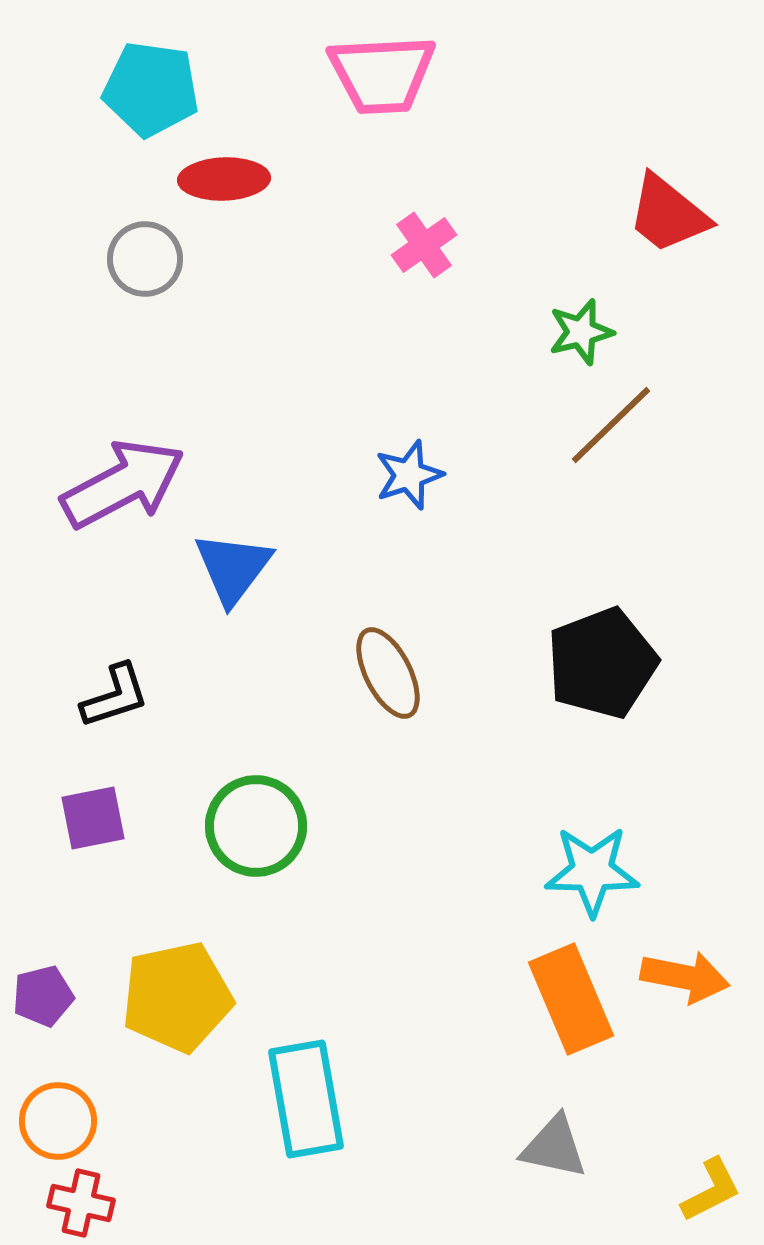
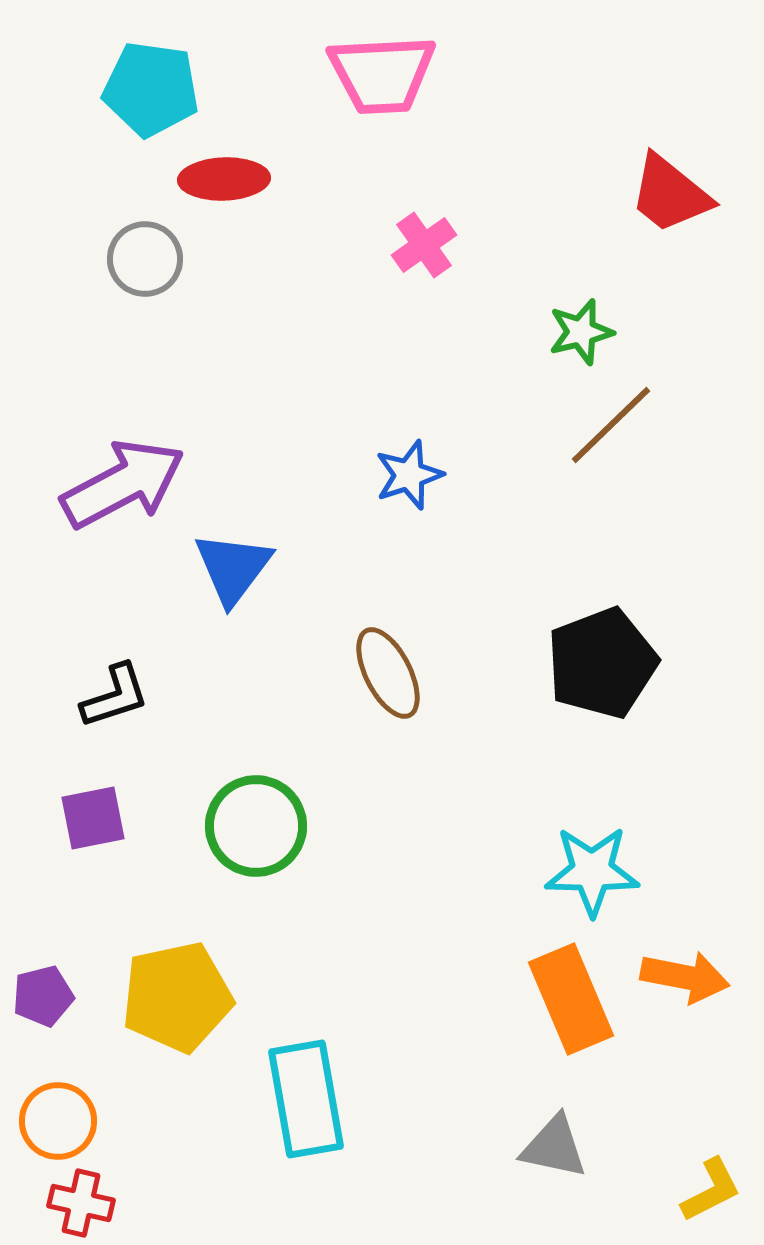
red trapezoid: moved 2 px right, 20 px up
